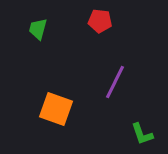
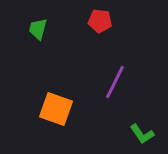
green L-shape: rotated 15 degrees counterclockwise
